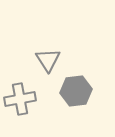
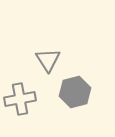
gray hexagon: moved 1 px left, 1 px down; rotated 8 degrees counterclockwise
